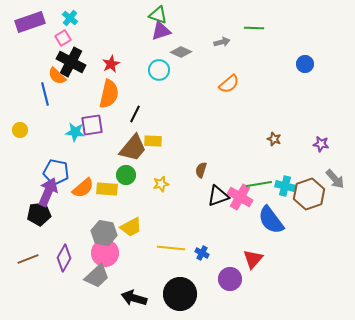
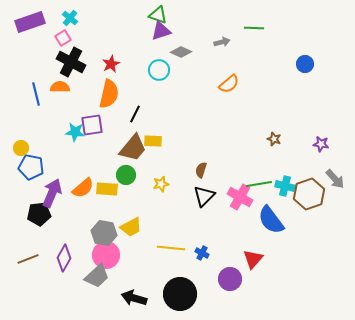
orange semicircle at (57, 76): moved 3 px right, 11 px down; rotated 138 degrees clockwise
blue line at (45, 94): moved 9 px left
yellow circle at (20, 130): moved 1 px right, 18 px down
blue pentagon at (56, 172): moved 25 px left, 5 px up
purple arrow at (48, 192): moved 4 px right, 1 px down
black triangle at (218, 196): moved 14 px left; rotated 25 degrees counterclockwise
pink circle at (105, 253): moved 1 px right, 2 px down
